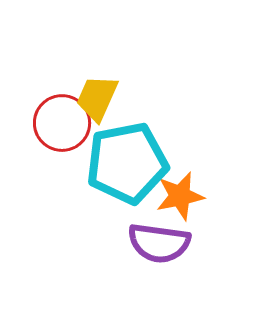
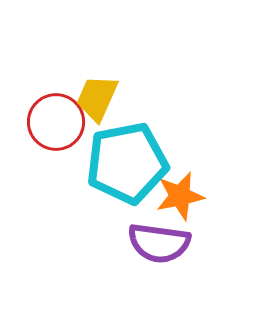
red circle: moved 6 px left, 1 px up
